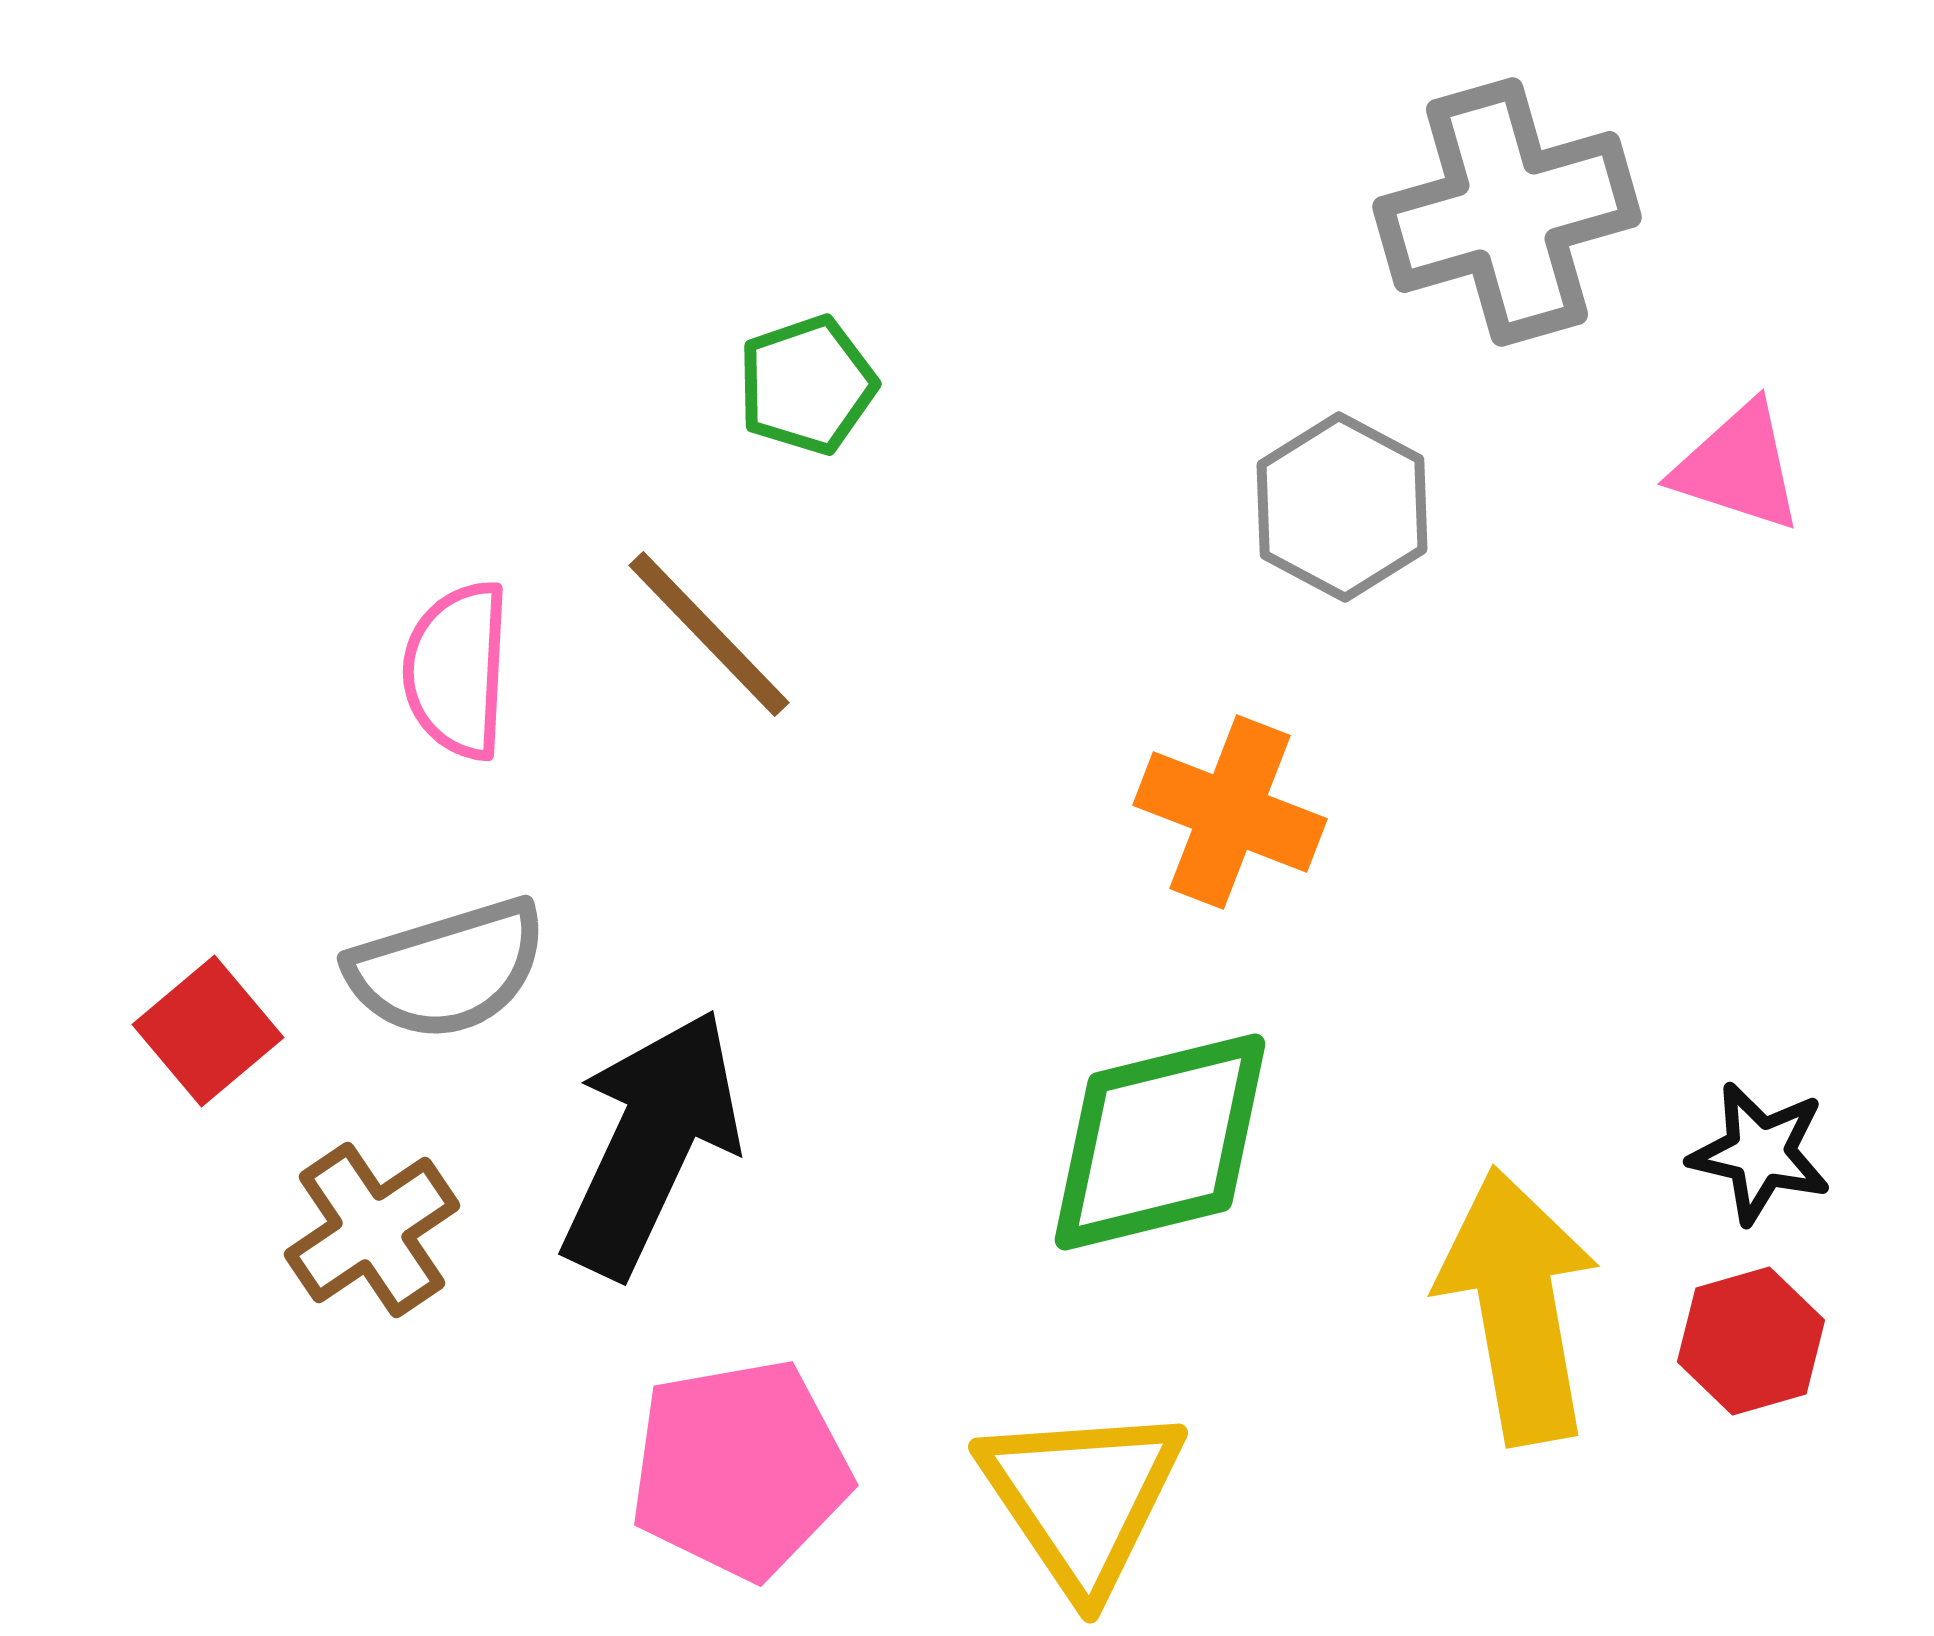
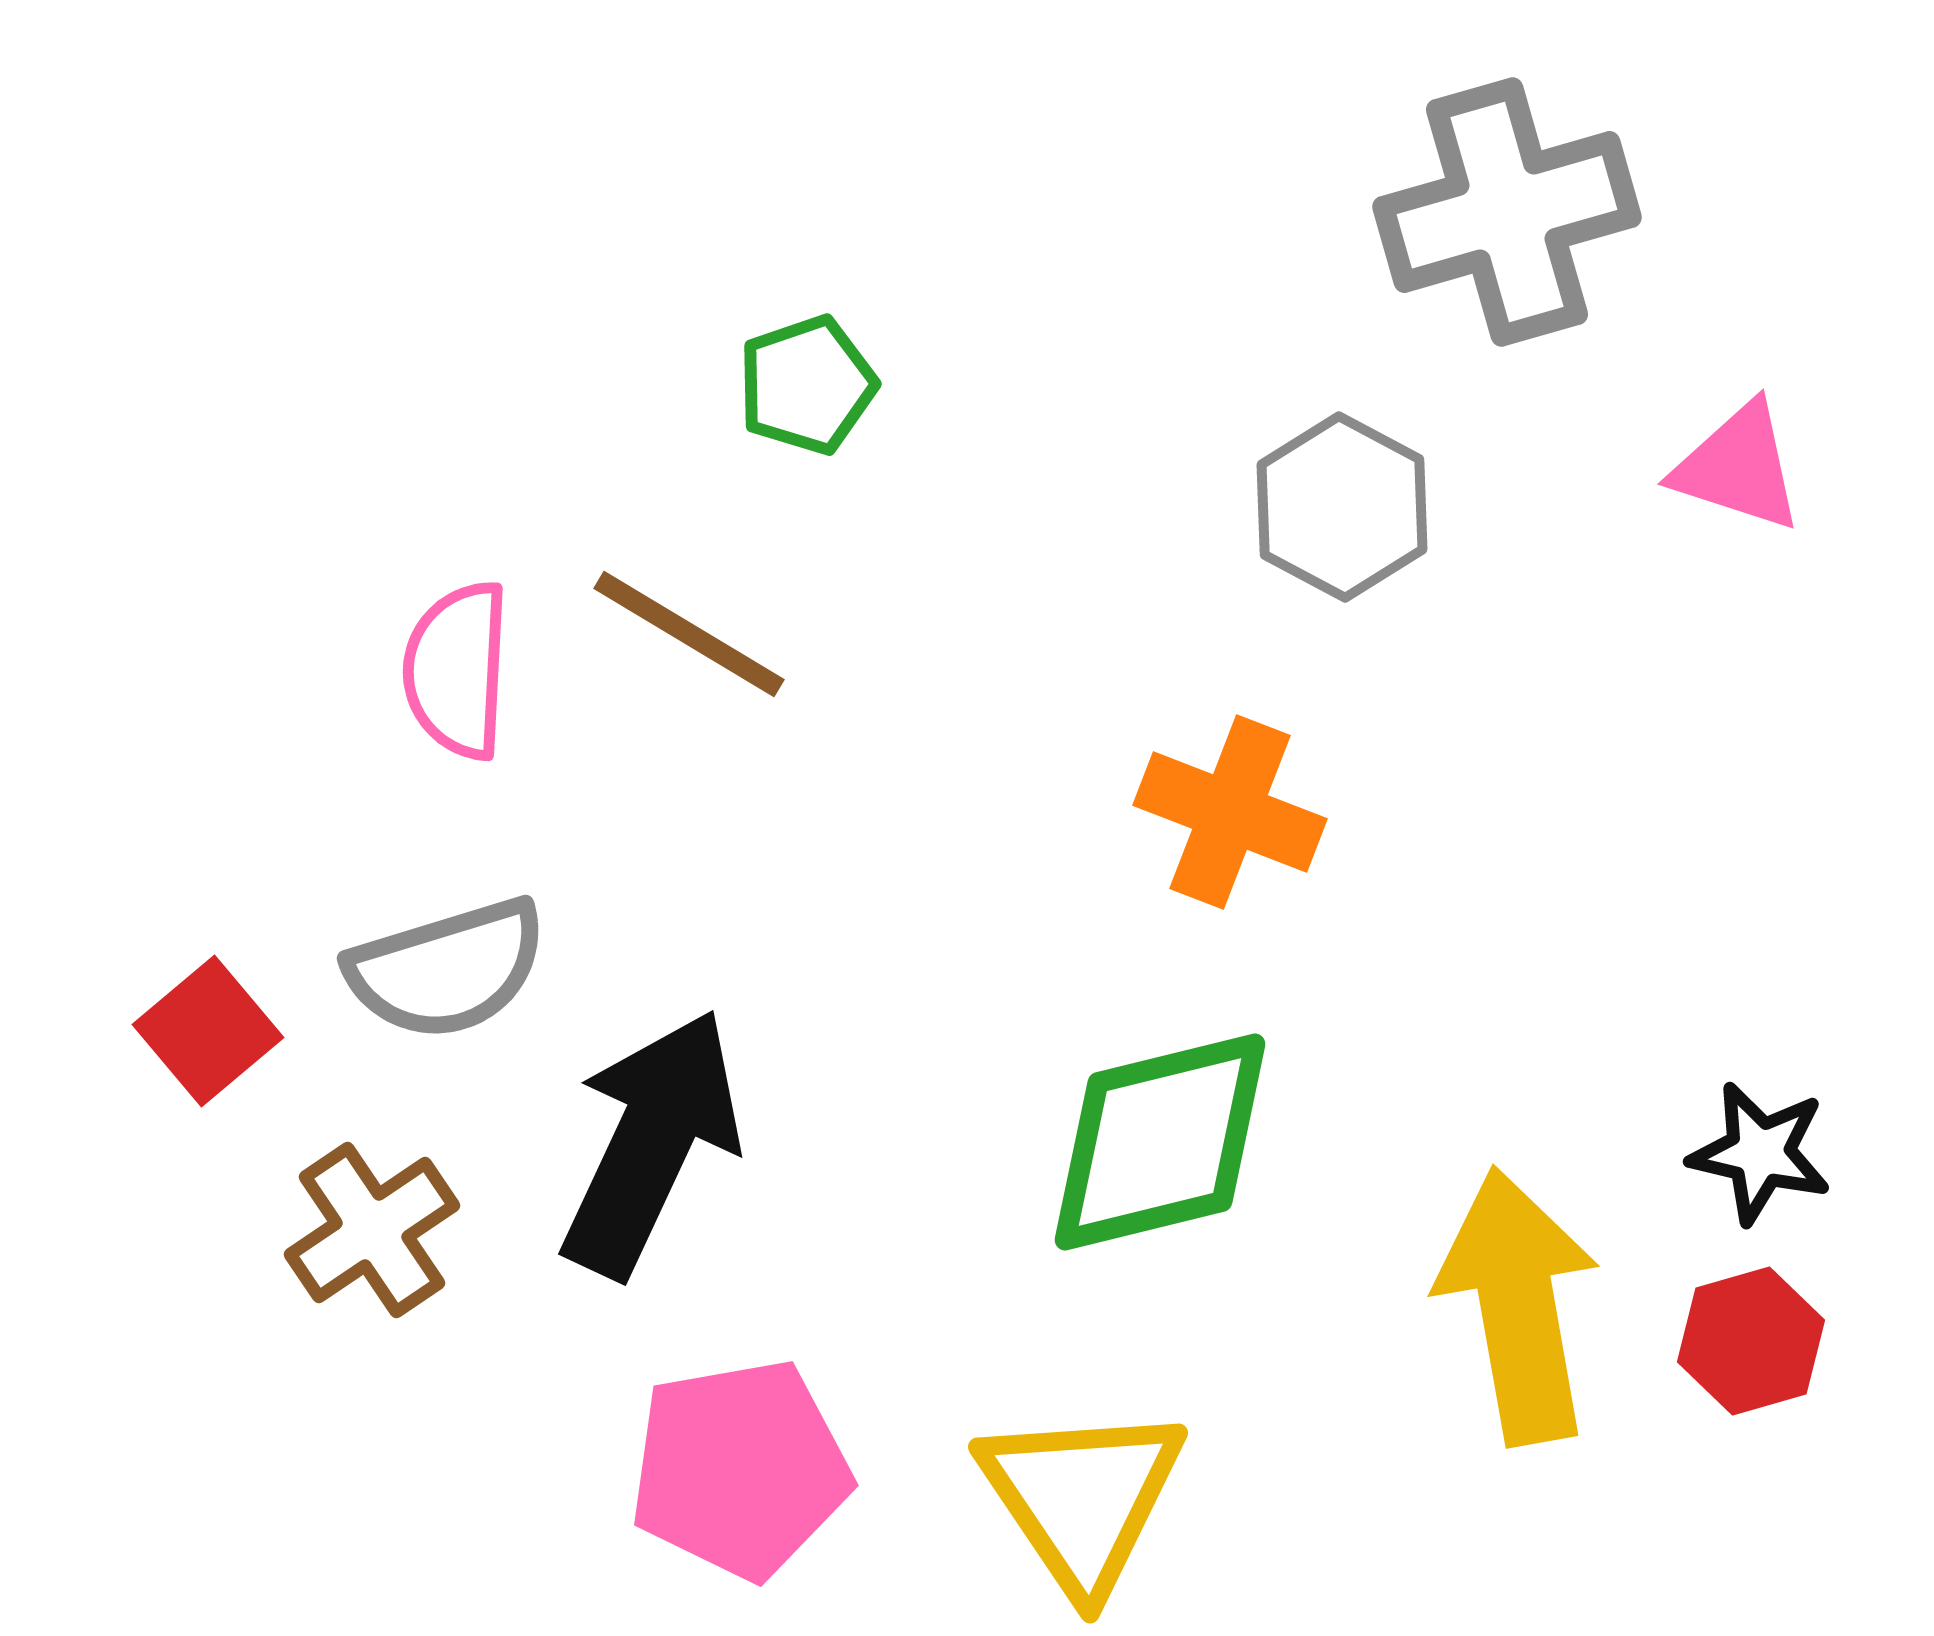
brown line: moved 20 px left; rotated 15 degrees counterclockwise
